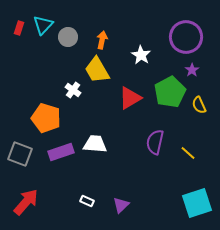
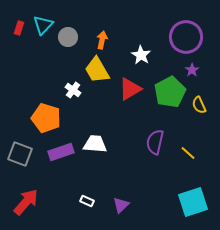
red triangle: moved 9 px up
cyan square: moved 4 px left, 1 px up
